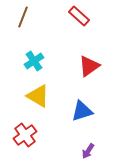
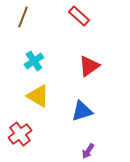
red cross: moved 5 px left, 1 px up
